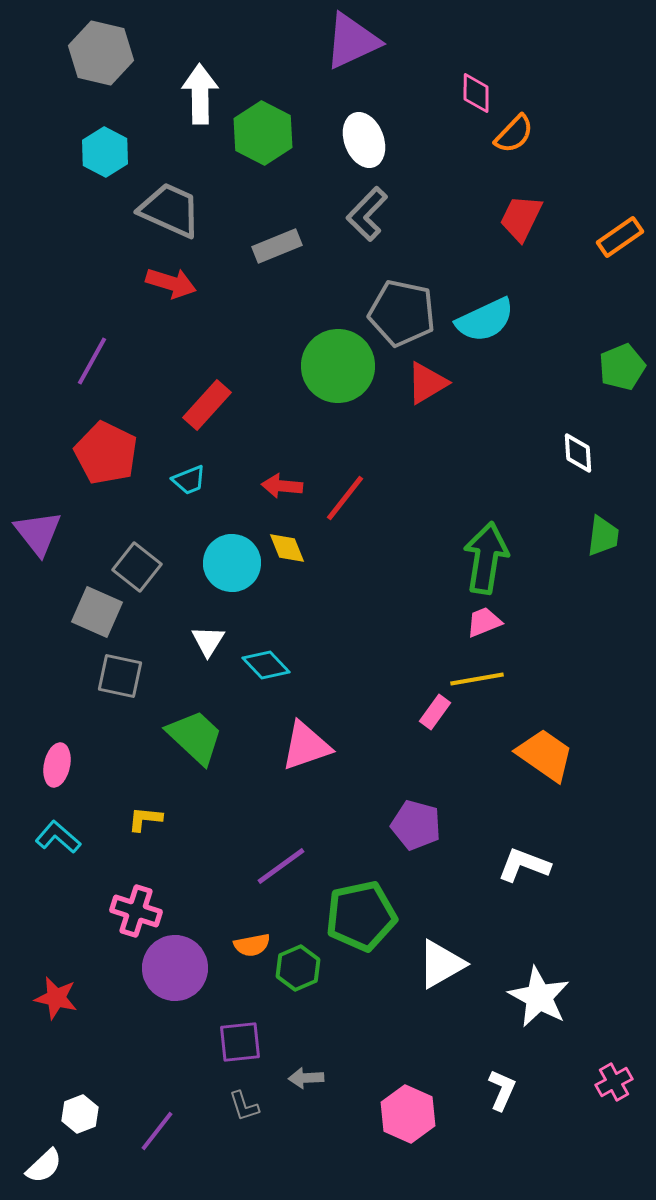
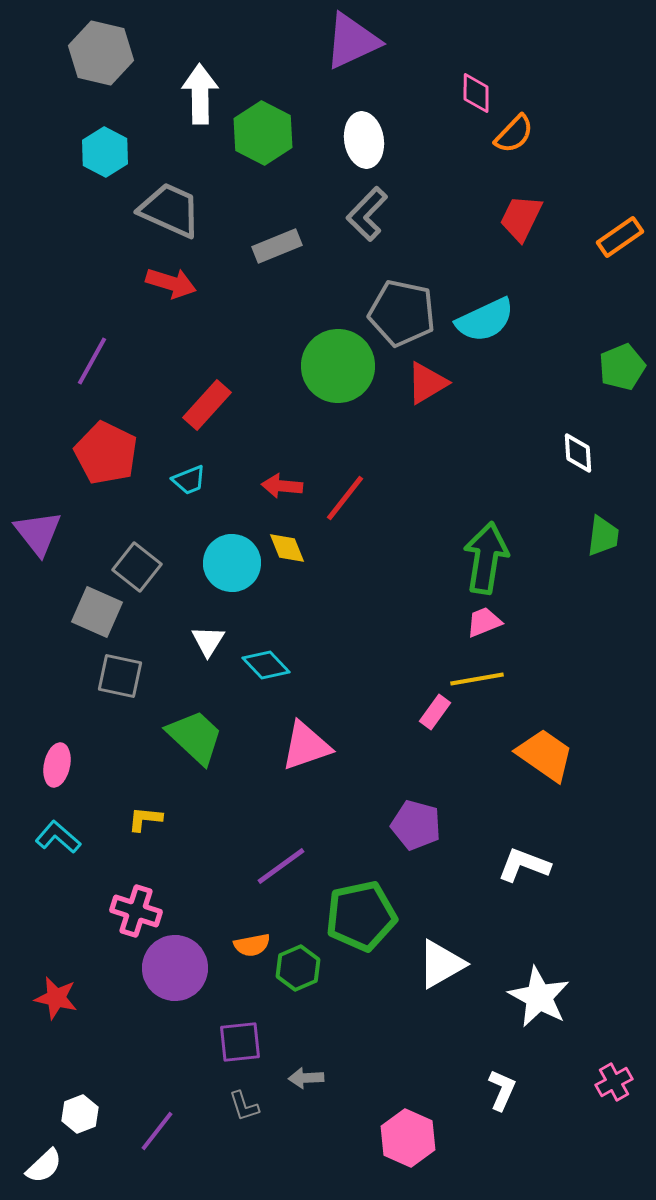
white ellipse at (364, 140): rotated 12 degrees clockwise
pink hexagon at (408, 1114): moved 24 px down
